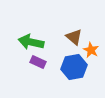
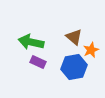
orange star: rotated 21 degrees clockwise
